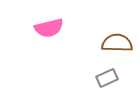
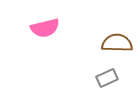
pink semicircle: moved 4 px left
